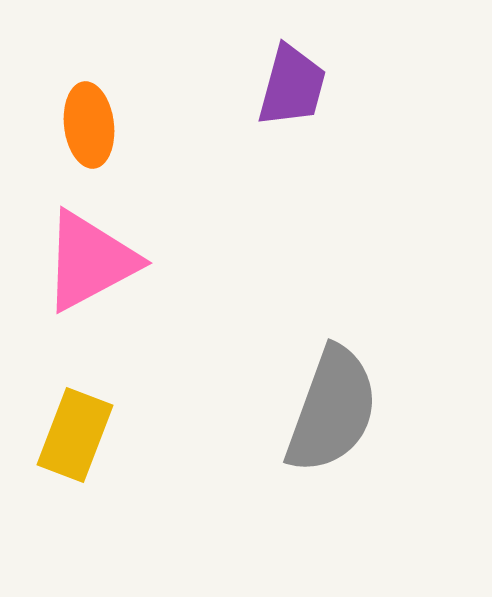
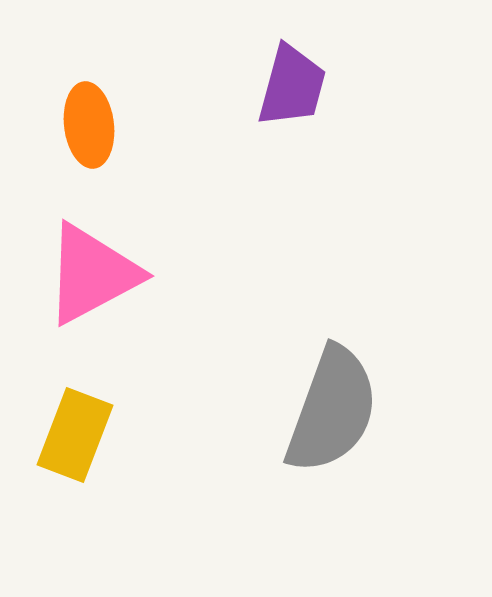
pink triangle: moved 2 px right, 13 px down
